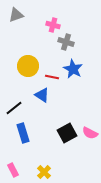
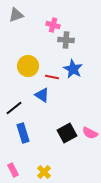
gray cross: moved 2 px up; rotated 14 degrees counterclockwise
